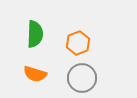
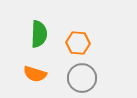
green semicircle: moved 4 px right
orange hexagon: rotated 25 degrees clockwise
